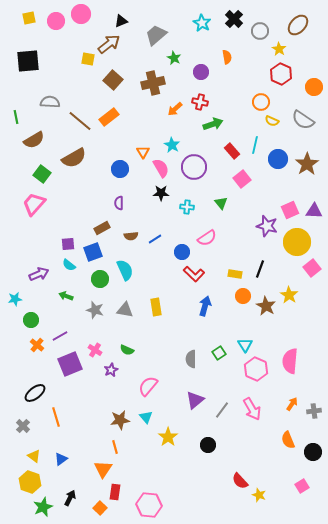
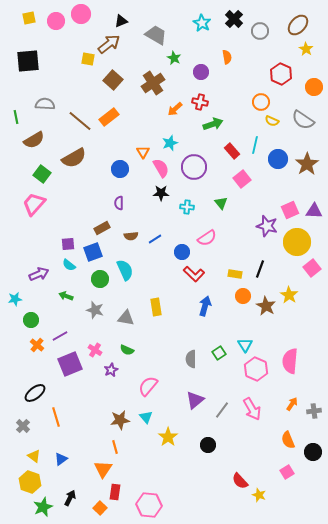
gray trapezoid at (156, 35): rotated 70 degrees clockwise
yellow star at (279, 49): moved 27 px right
brown cross at (153, 83): rotated 20 degrees counterclockwise
gray semicircle at (50, 102): moved 5 px left, 2 px down
cyan star at (172, 145): moved 2 px left, 2 px up; rotated 21 degrees clockwise
gray triangle at (125, 310): moved 1 px right, 8 px down
pink square at (302, 486): moved 15 px left, 14 px up
